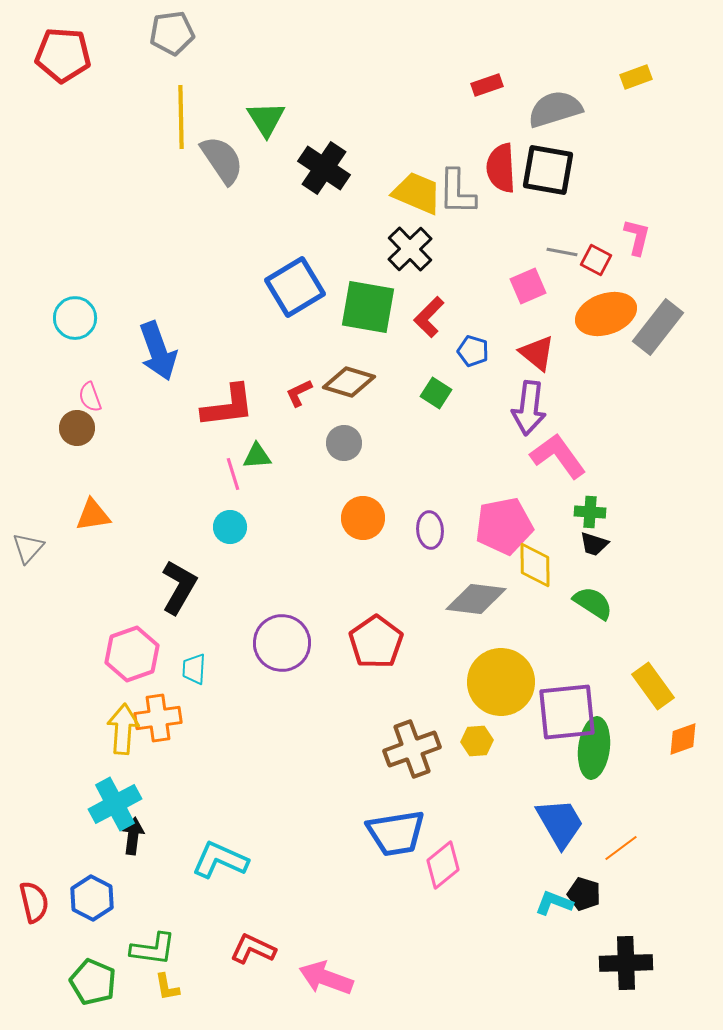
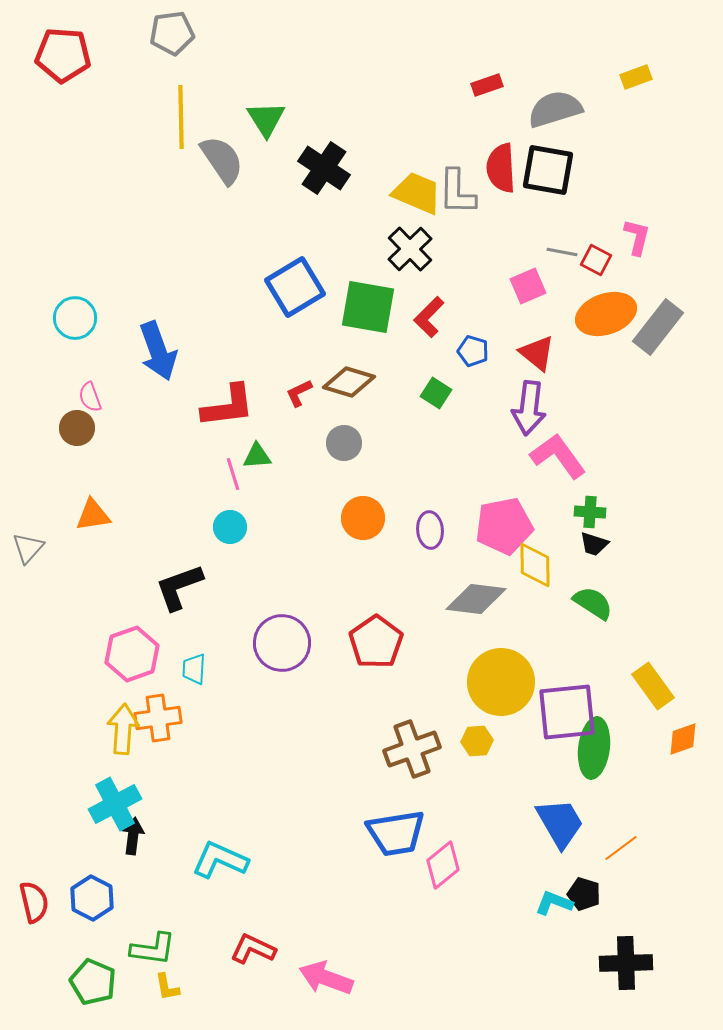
black L-shape at (179, 587): rotated 140 degrees counterclockwise
